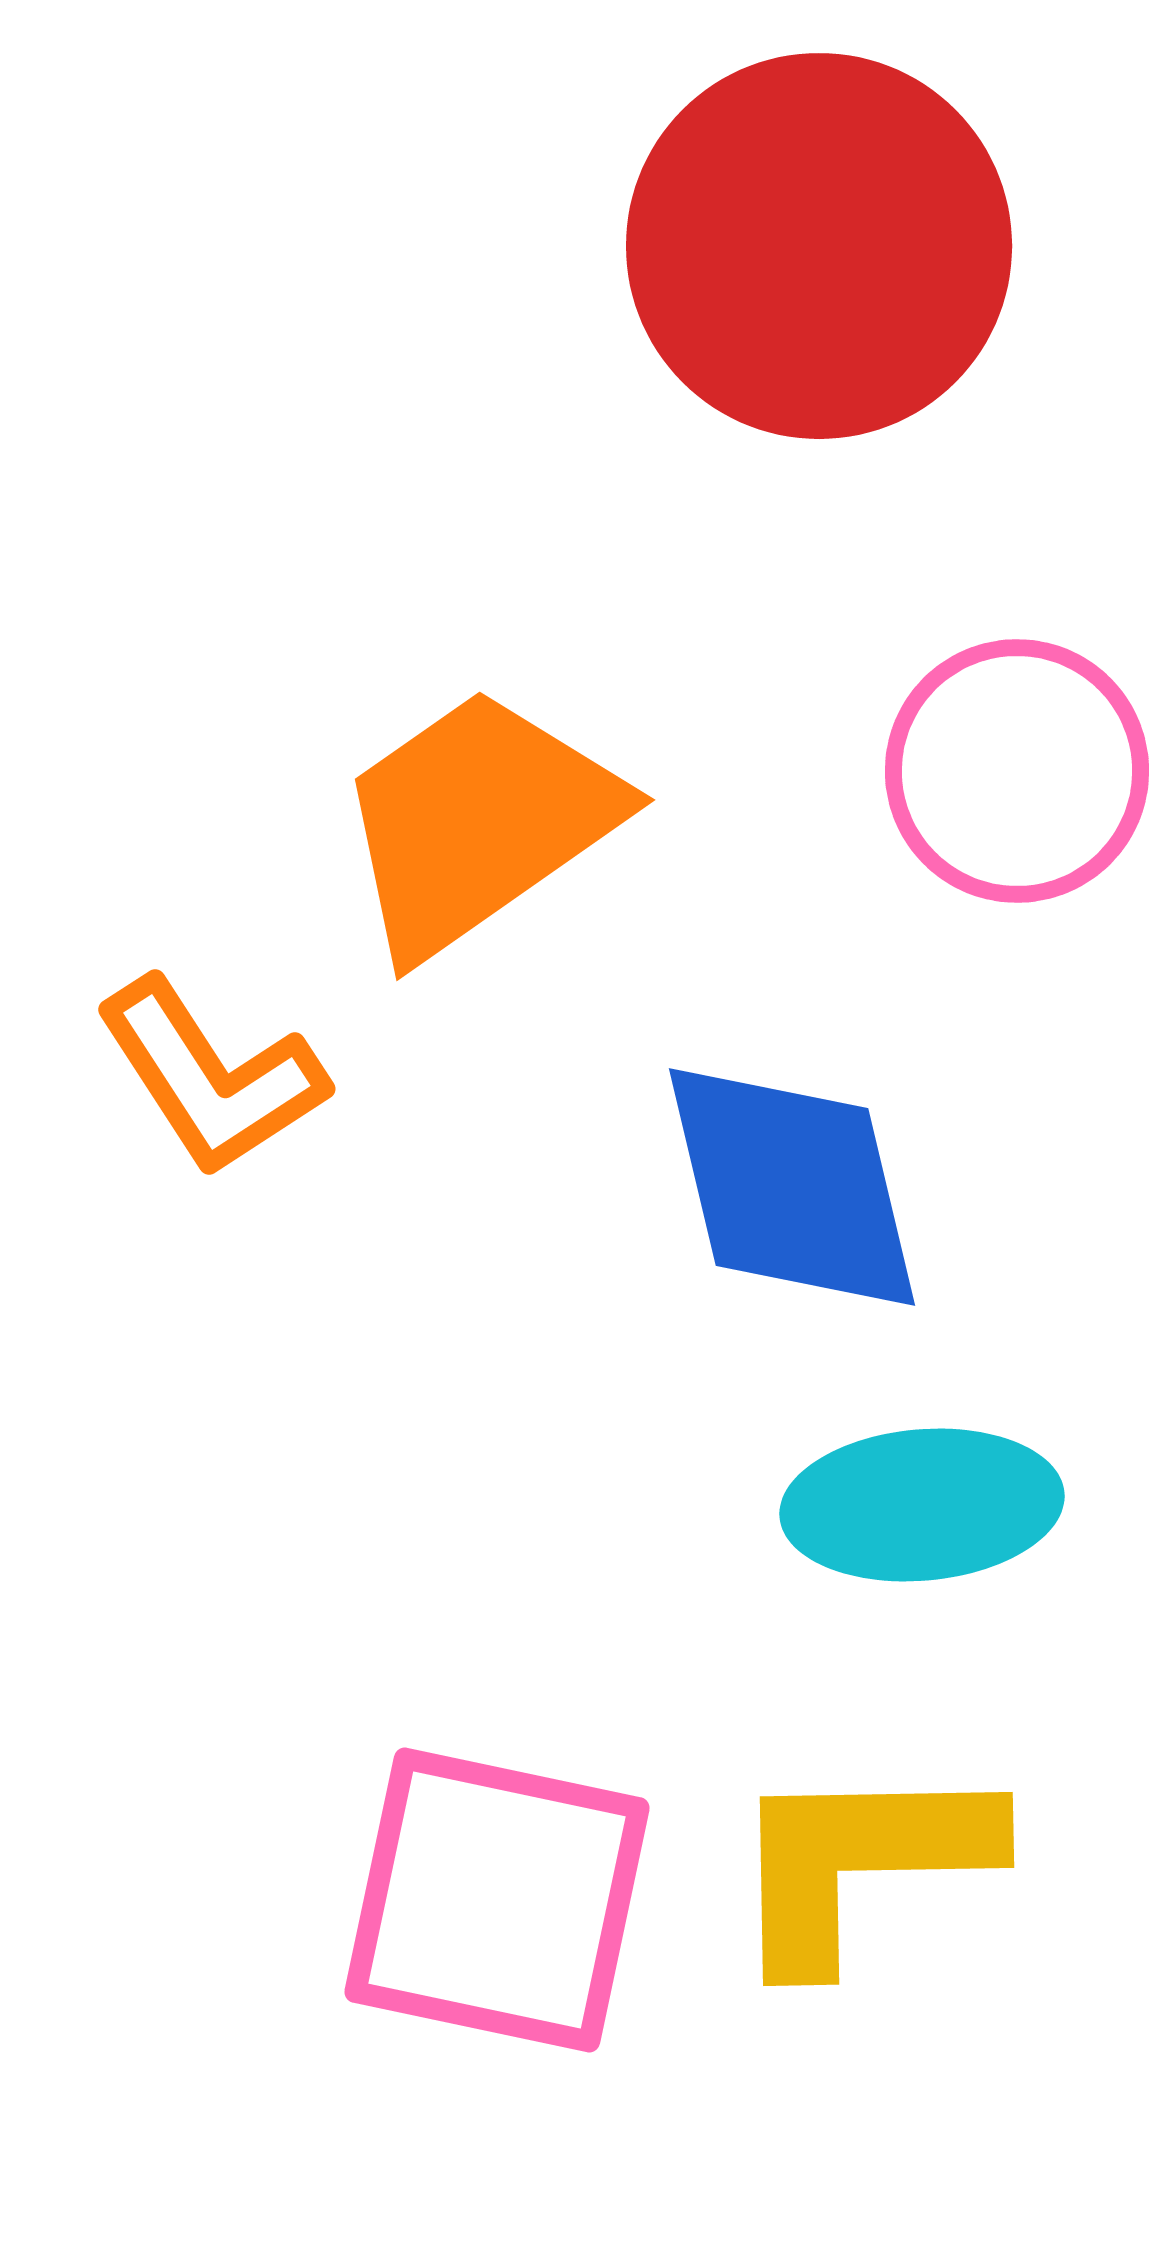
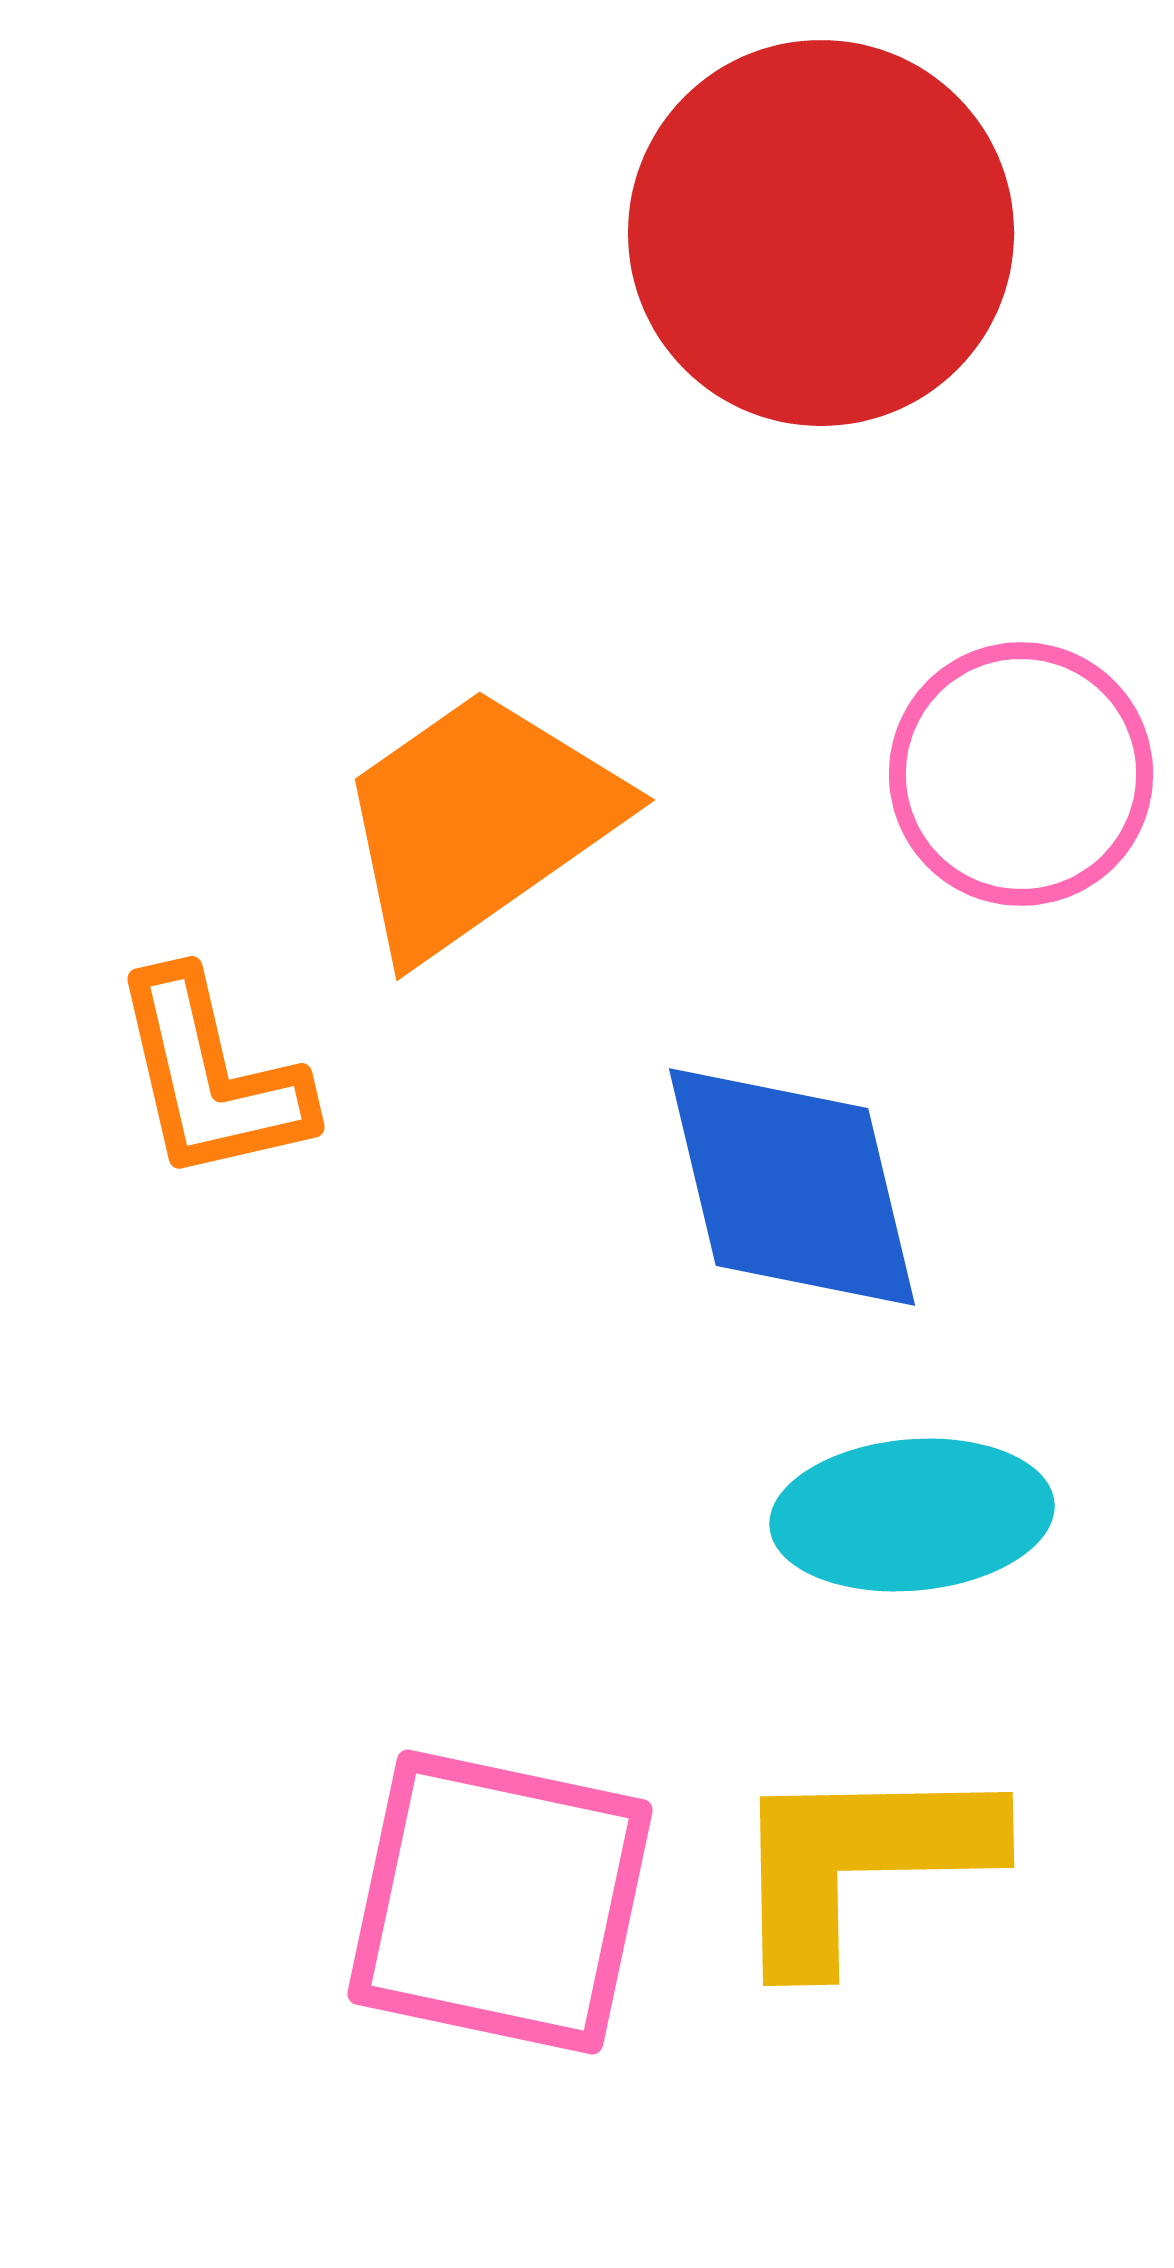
red circle: moved 2 px right, 13 px up
pink circle: moved 4 px right, 3 px down
orange L-shape: rotated 20 degrees clockwise
cyan ellipse: moved 10 px left, 10 px down
pink square: moved 3 px right, 2 px down
